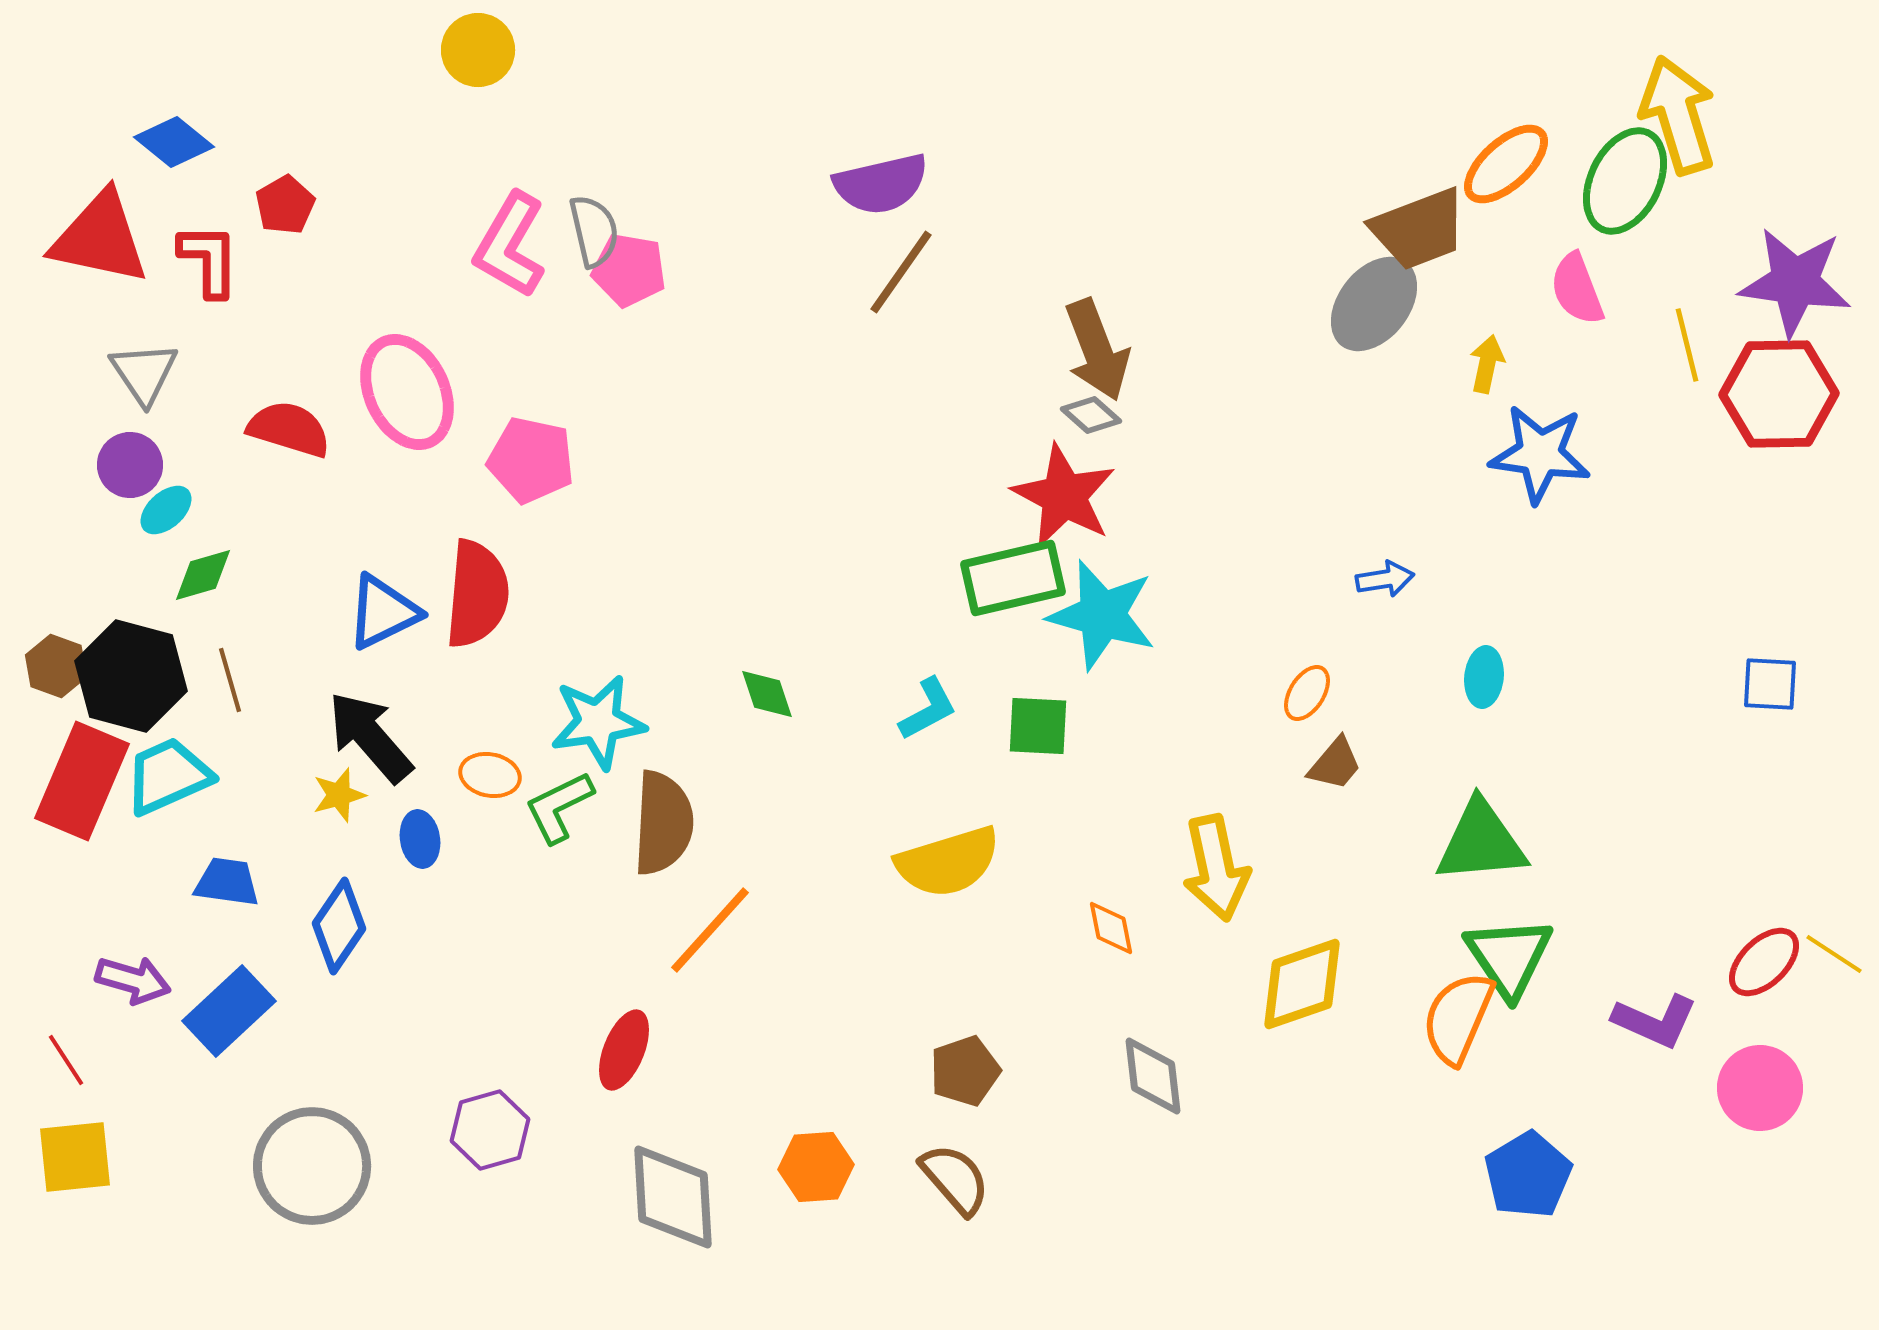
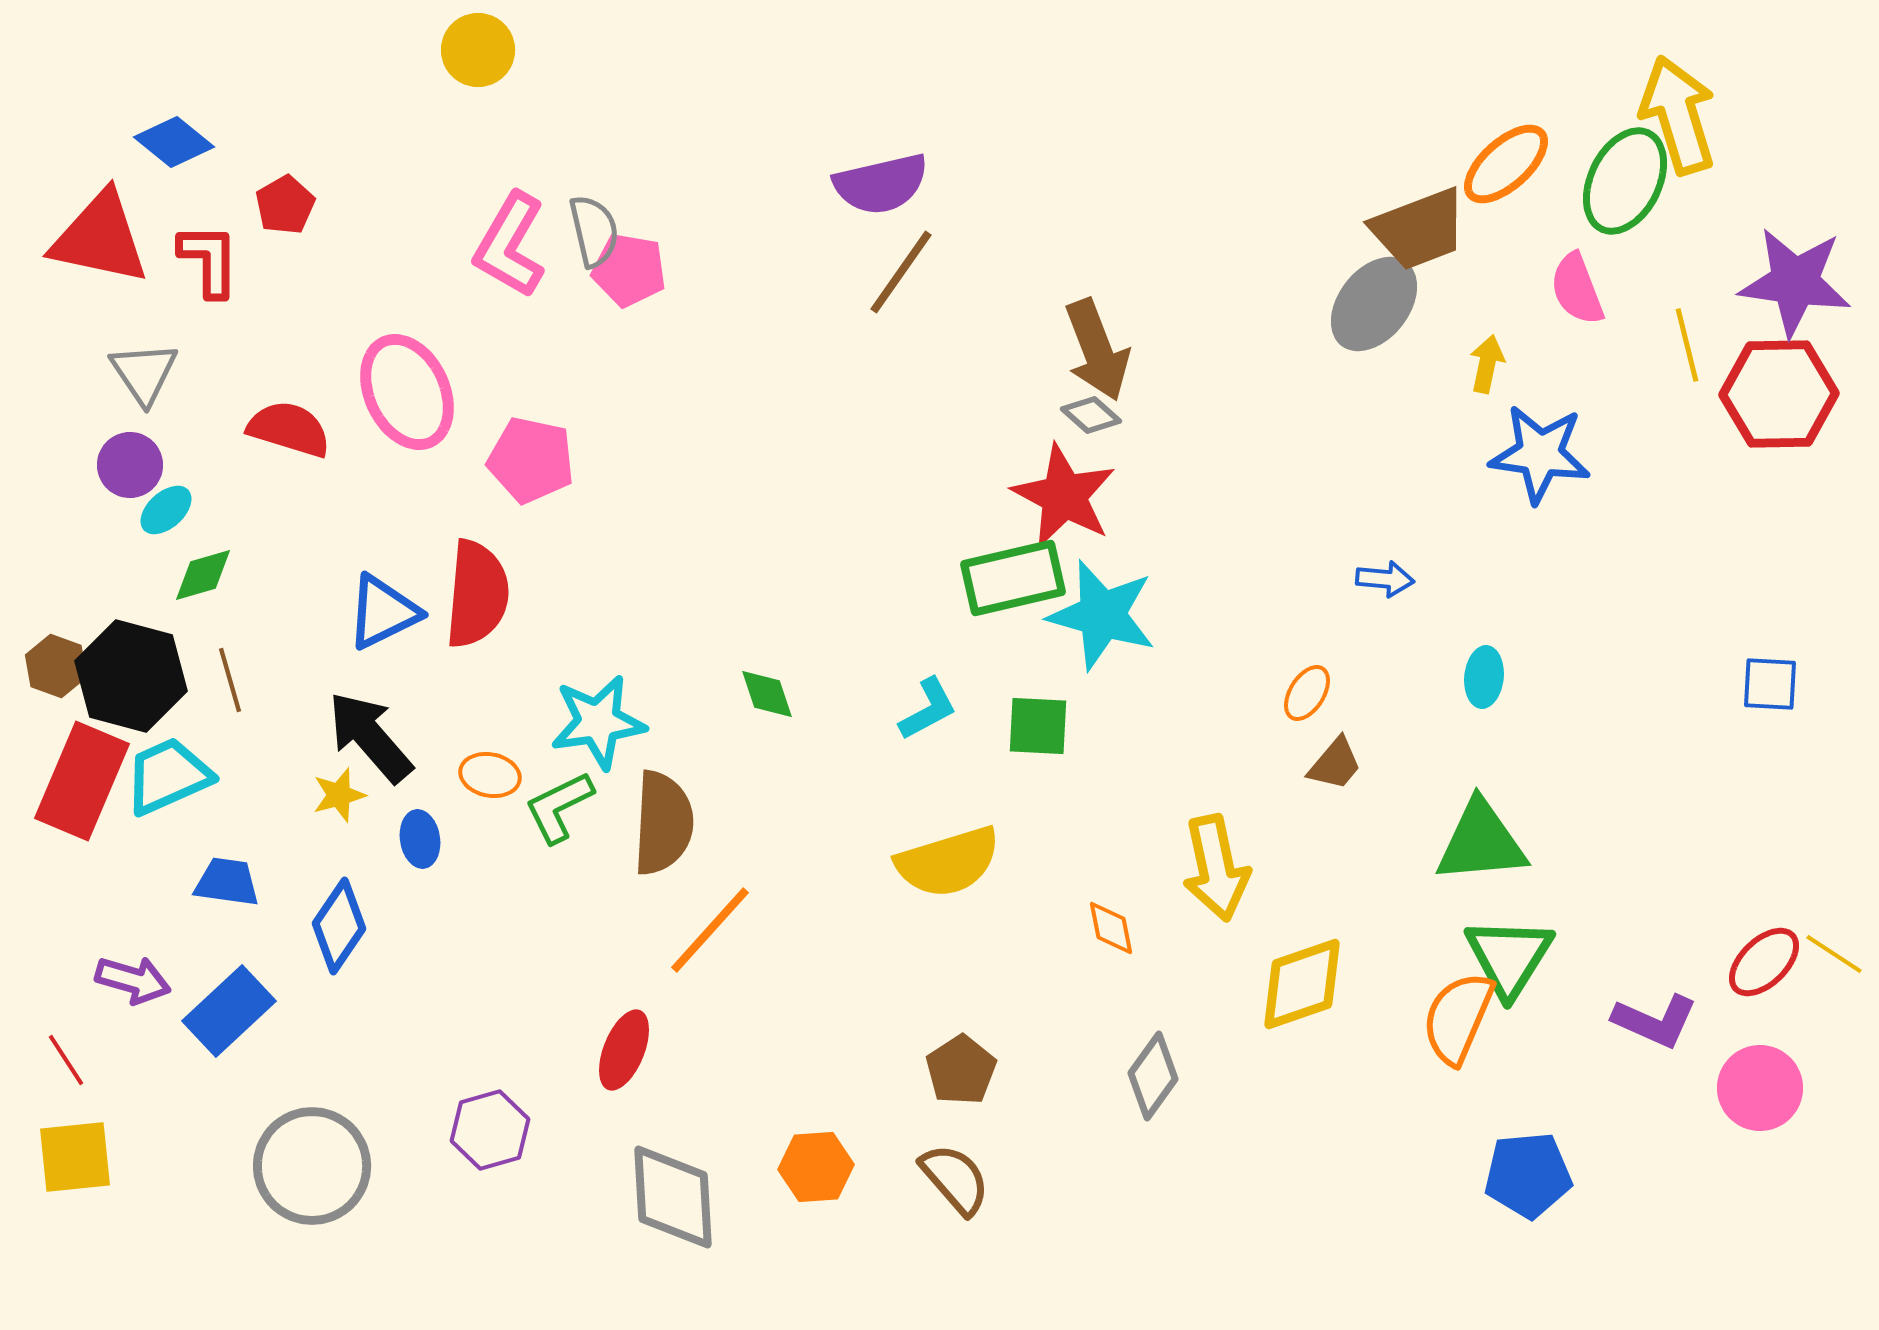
blue arrow at (1385, 579): rotated 14 degrees clockwise
green triangle at (1509, 957): rotated 6 degrees clockwise
brown pentagon at (965, 1071): moved 4 px left, 1 px up; rotated 14 degrees counterclockwise
gray diamond at (1153, 1076): rotated 42 degrees clockwise
blue pentagon at (1528, 1175): rotated 26 degrees clockwise
